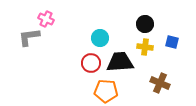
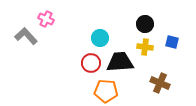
gray L-shape: moved 3 px left, 1 px up; rotated 55 degrees clockwise
